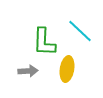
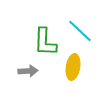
green L-shape: moved 1 px right
yellow ellipse: moved 6 px right, 2 px up
